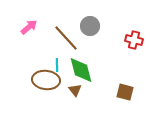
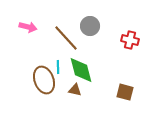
pink arrow: moved 1 px left; rotated 54 degrees clockwise
red cross: moved 4 px left
cyan line: moved 1 px right, 2 px down
brown ellipse: moved 2 px left; rotated 64 degrees clockwise
brown triangle: rotated 40 degrees counterclockwise
